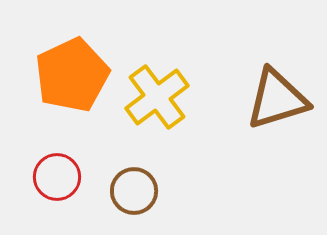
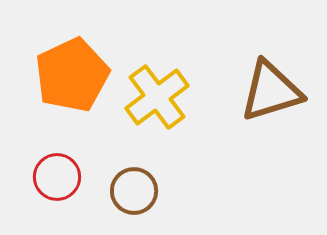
brown triangle: moved 6 px left, 8 px up
